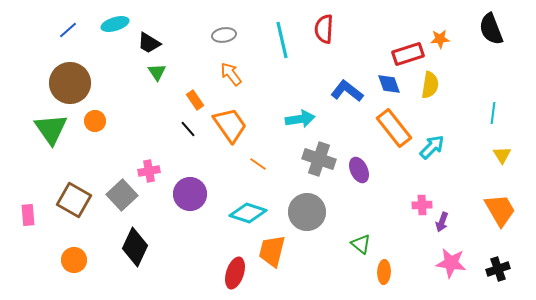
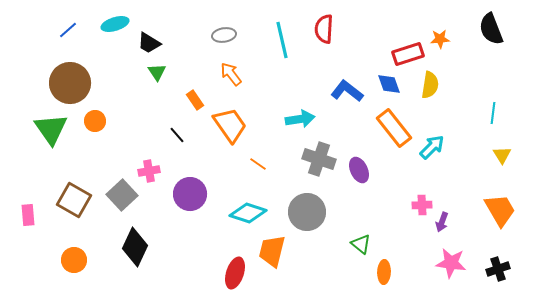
black line at (188, 129): moved 11 px left, 6 px down
